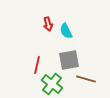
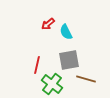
red arrow: rotated 64 degrees clockwise
cyan semicircle: moved 1 px down
